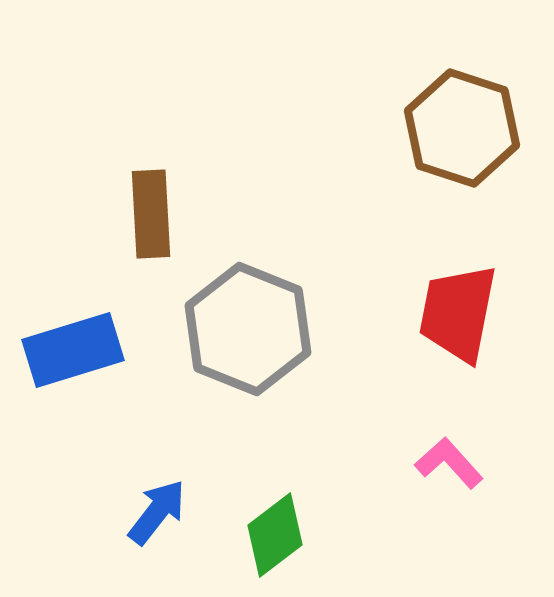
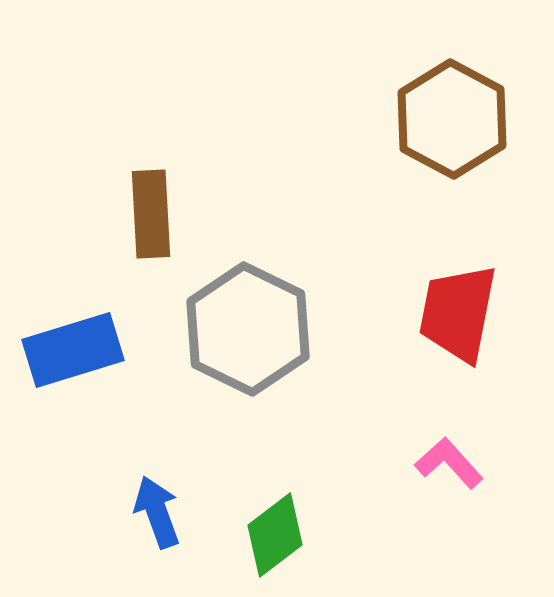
brown hexagon: moved 10 px left, 9 px up; rotated 10 degrees clockwise
gray hexagon: rotated 4 degrees clockwise
blue arrow: rotated 58 degrees counterclockwise
